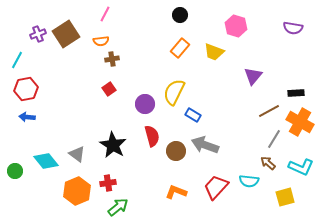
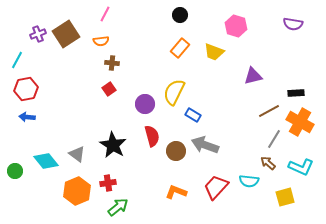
purple semicircle: moved 4 px up
brown cross: moved 4 px down; rotated 16 degrees clockwise
purple triangle: rotated 36 degrees clockwise
